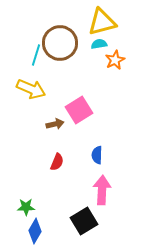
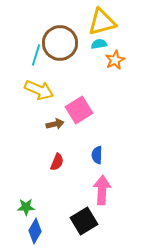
yellow arrow: moved 8 px right, 1 px down
